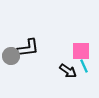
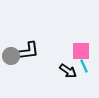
black L-shape: moved 3 px down
